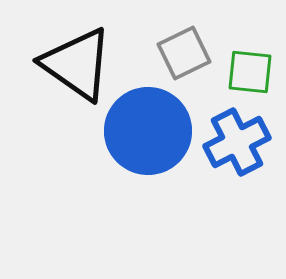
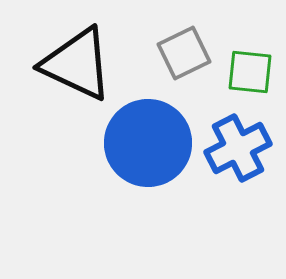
black triangle: rotated 10 degrees counterclockwise
blue circle: moved 12 px down
blue cross: moved 1 px right, 6 px down
